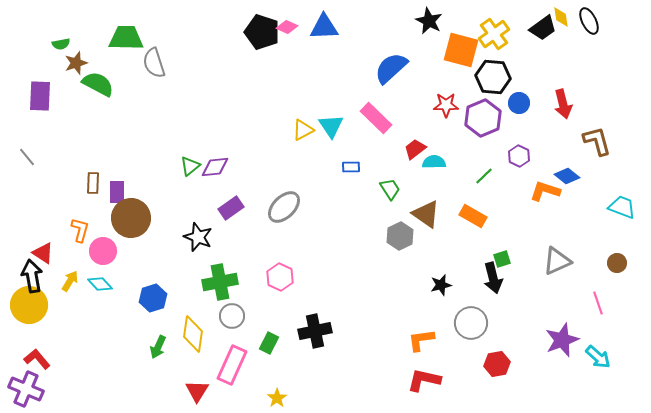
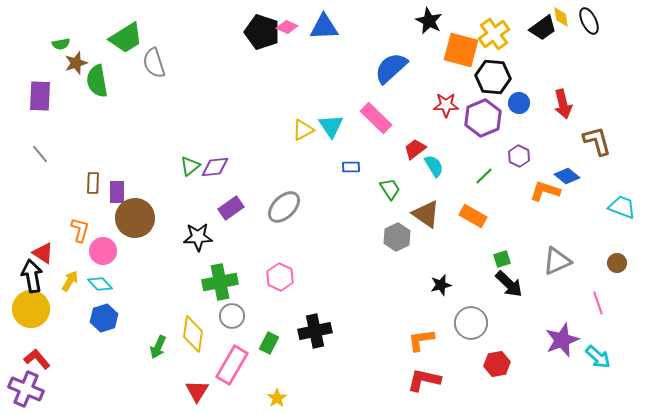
green trapezoid at (126, 38): rotated 147 degrees clockwise
green semicircle at (98, 84): moved 1 px left, 3 px up; rotated 128 degrees counterclockwise
gray line at (27, 157): moved 13 px right, 3 px up
cyan semicircle at (434, 162): moved 4 px down; rotated 60 degrees clockwise
brown circle at (131, 218): moved 4 px right
gray hexagon at (400, 236): moved 3 px left, 1 px down
black star at (198, 237): rotated 24 degrees counterclockwise
black arrow at (493, 278): moved 16 px right, 6 px down; rotated 32 degrees counterclockwise
blue hexagon at (153, 298): moved 49 px left, 20 px down
yellow circle at (29, 305): moved 2 px right, 4 px down
pink rectangle at (232, 365): rotated 6 degrees clockwise
